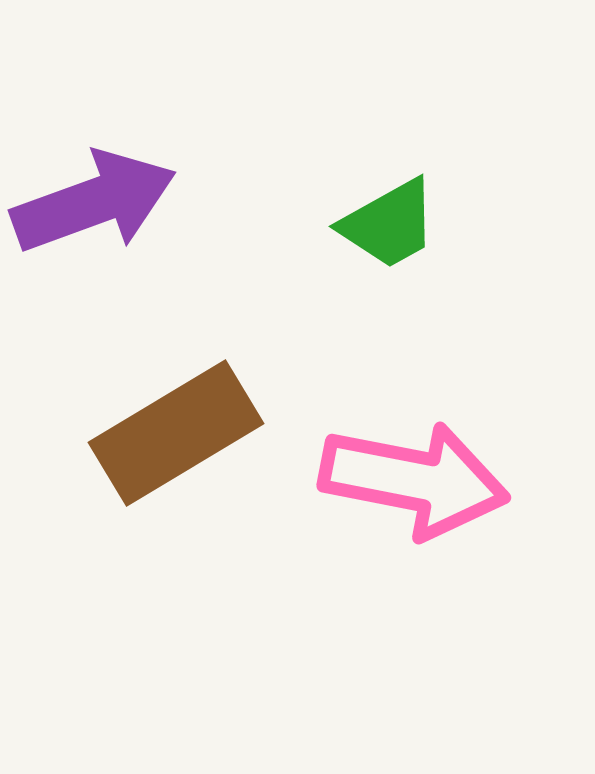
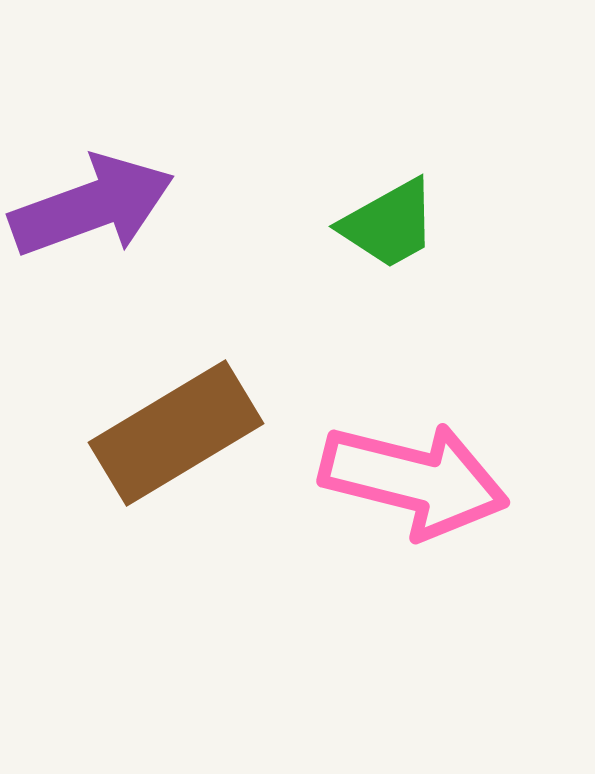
purple arrow: moved 2 px left, 4 px down
pink arrow: rotated 3 degrees clockwise
